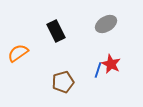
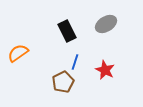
black rectangle: moved 11 px right
red star: moved 6 px left, 6 px down
blue line: moved 23 px left, 8 px up
brown pentagon: rotated 10 degrees counterclockwise
